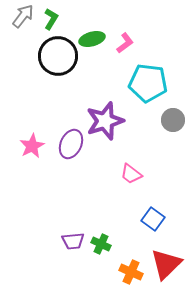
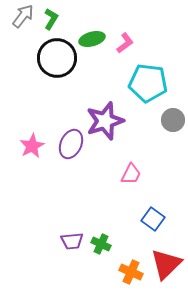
black circle: moved 1 px left, 2 px down
pink trapezoid: rotated 100 degrees counterclockwise
purple trapezoid: moved 1 px left
